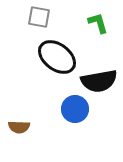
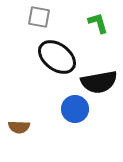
black semicircle: moved 1 px down
